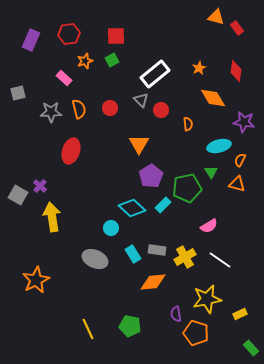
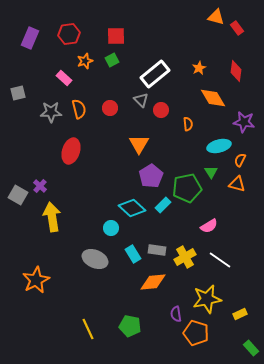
purple rectangle at (31, 40): moved 1 px left, 2 px up
